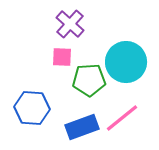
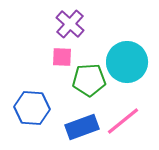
cyan circle: moved 1 px right
pink line: moved 1 px right, 3 px down
